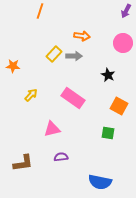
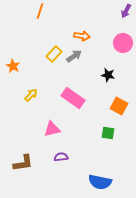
gray arrow: rotated 35 degrees counterclockwise
orange star: rotated 24 degrees clockwise
black star: rotated 16 degrees counterclockwise
